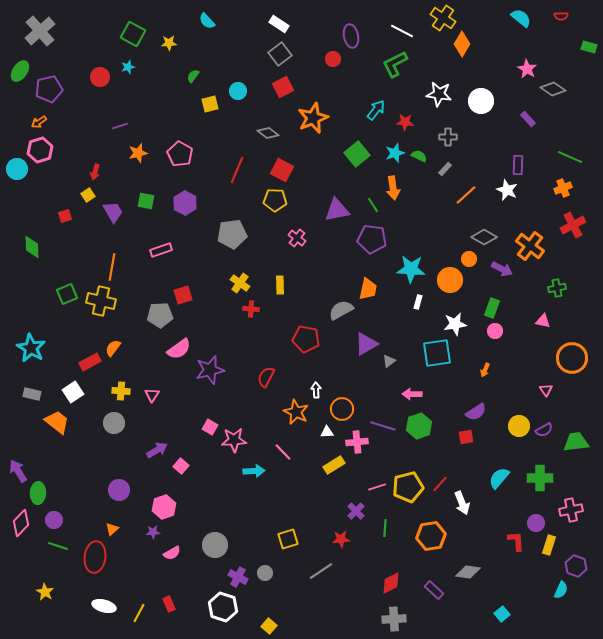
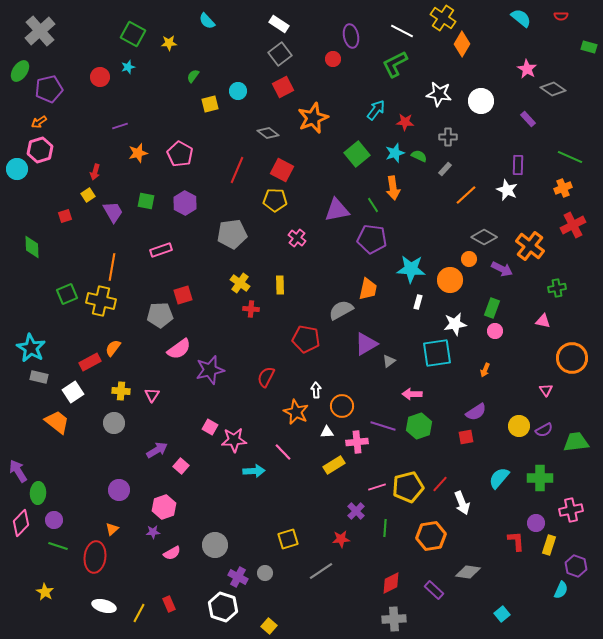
gray rectangle at (32, 394): moved 7 px right, 17 px up
orange circle at (342, 409): moved 3 px up
